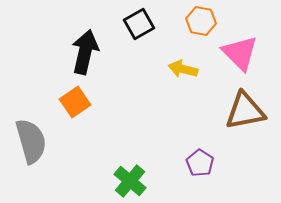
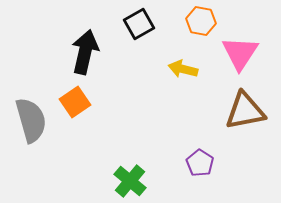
pink triangle: rotated 18 degrees clockwise
gray semicircle: moved 21 px up
